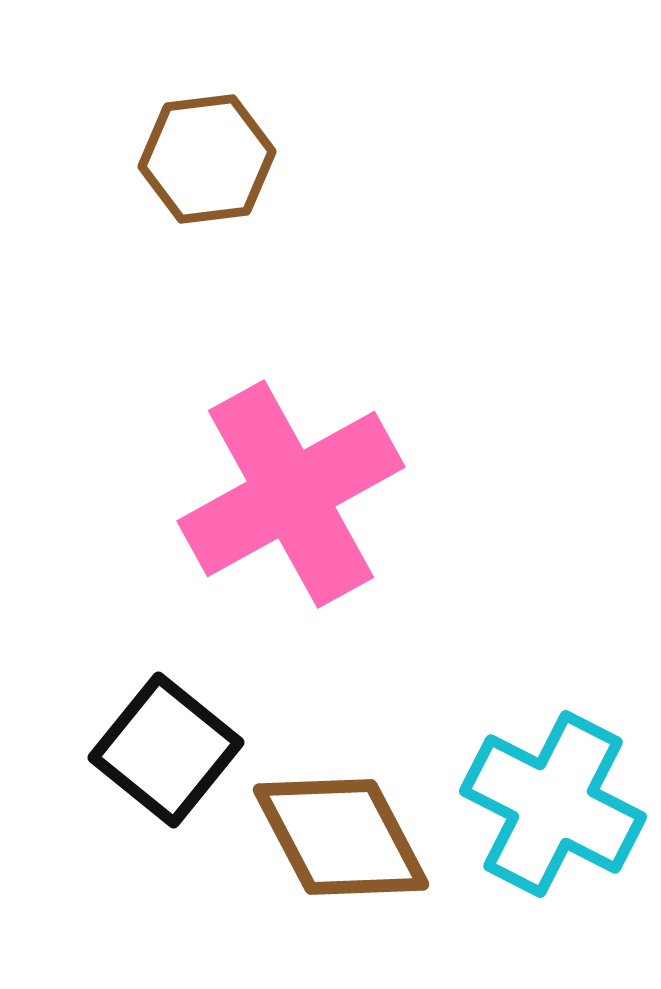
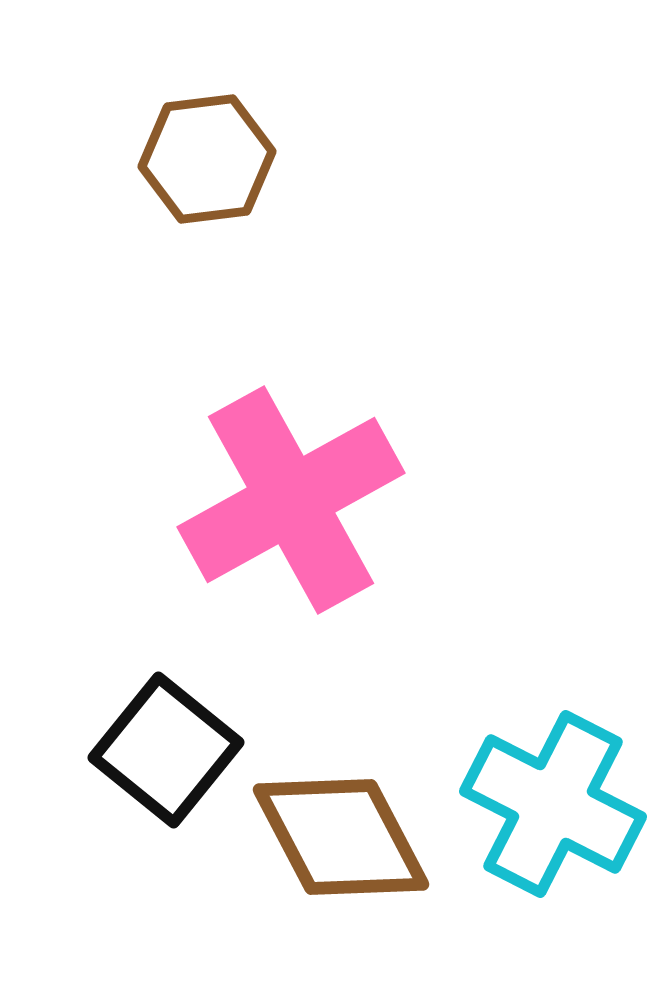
pink cross: moved 6 px down
